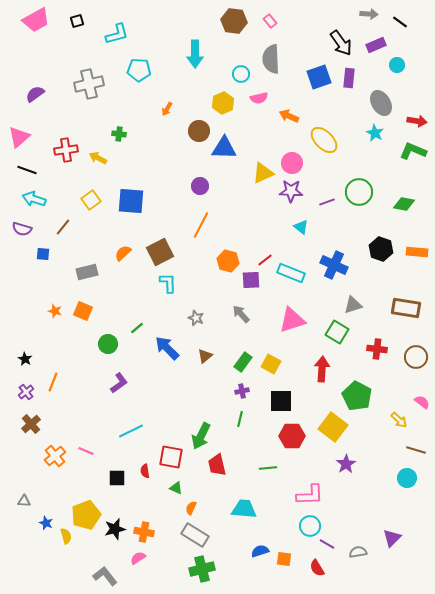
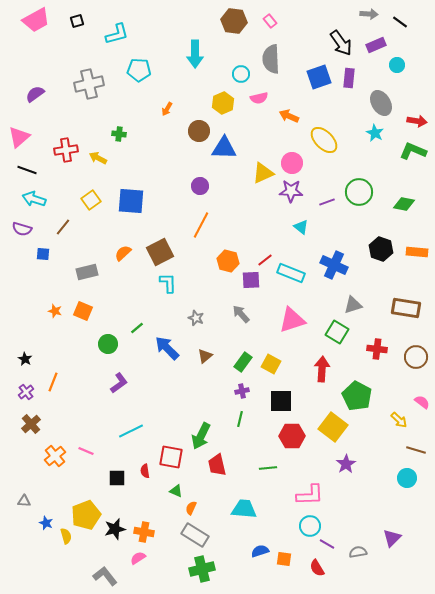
green triangle at (176, 488): moved 3 px down
